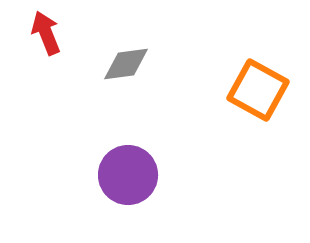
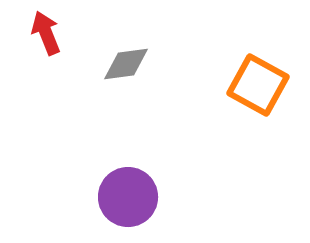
orange square: moved 5 px up
purple circle: moved 22 px down
